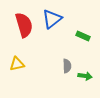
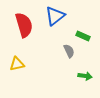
blue triangle: moved 3 px right, 3 px up
gray semicircle: moved 2 px right, 15 px up; rotated 24 degrees counterclockwise
